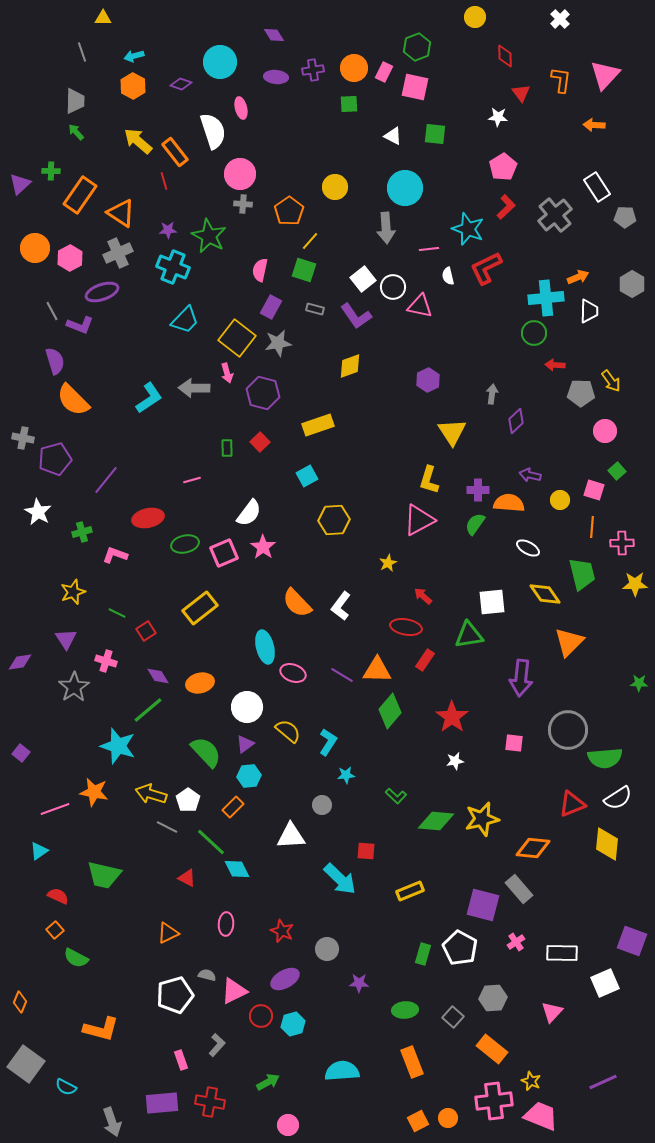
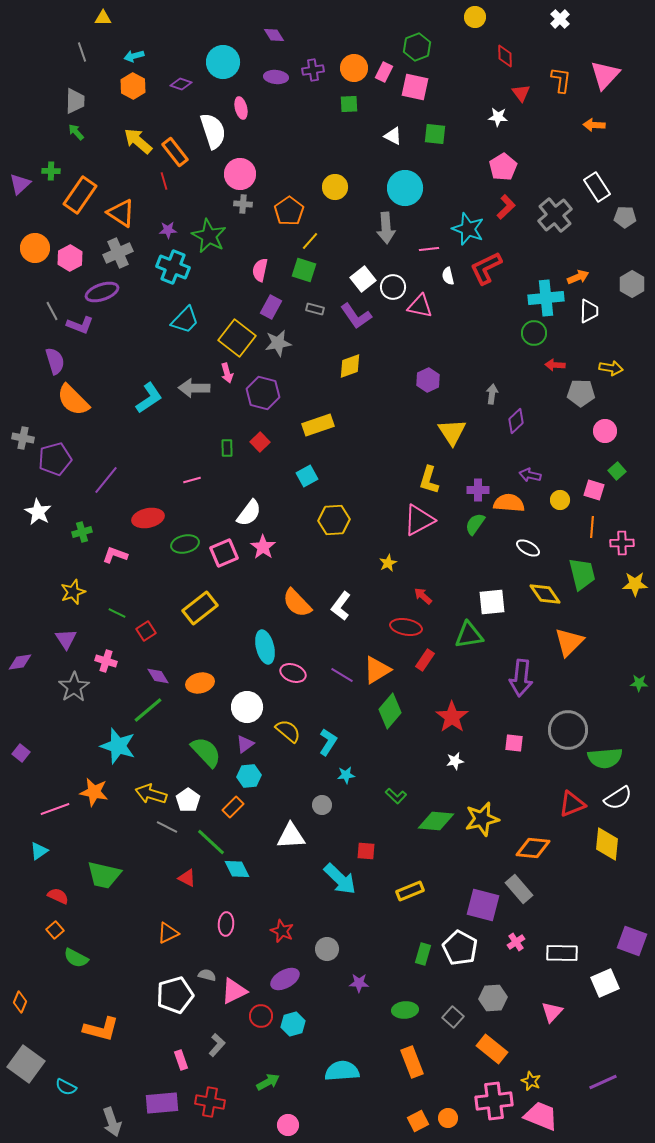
cyan circle at (220, 62): moved 3 px right
yellow arrow at (611, 381): moved 13 px up; rotated 45 degrees counterclockwise
orange triangle at (377, 670): rotated 32 degrees counterclockwise
